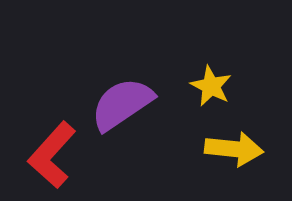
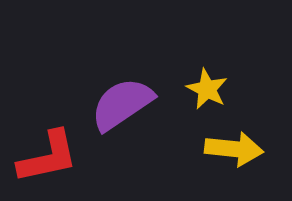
yellow star: moved 4 px left, 3 px down
red L-shape: moved 4 px left, 2 px down; rotated 144 degrees counterclockwise
